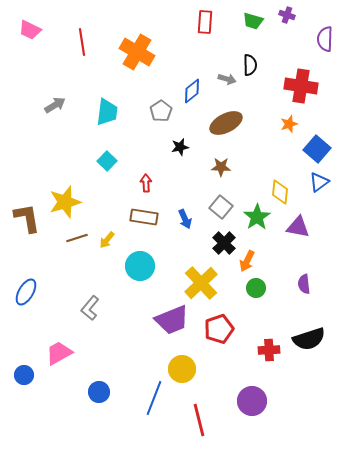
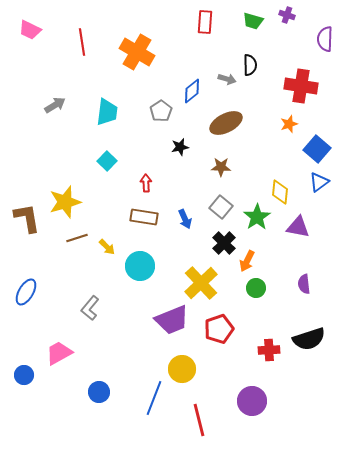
yellow arrow at (107, 240): moved 7 px down; rotated 84 degrees counterclockwise
